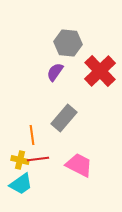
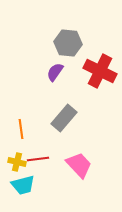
red cross: rotated 20 degrees counterclockwise
orange line: moved 11 px left, 6 px up
yellow cross: moved 3 px left, 2 px down
pink trapezoid: rotated 20 degrees clockwise
cyan trapezoid: moved 2 px right, 1 px down; rotated 20 degrees clockwise
